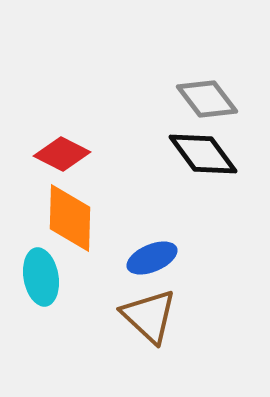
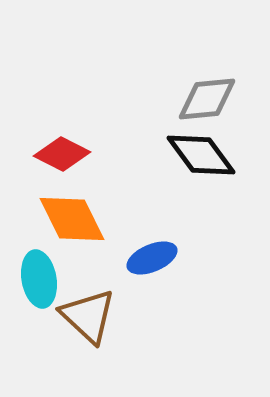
gray diamond: rotated 58 degrees counterclockwise
black diamond: moved 2 px left, 1 px down
orange diamond: moved 2 px right, 1 px down; rotated 28 degrees counterclockwise
cyan ellipse: moved 2 px left, 2 px down
brown triangle: moved 61 px left
